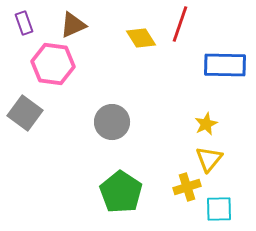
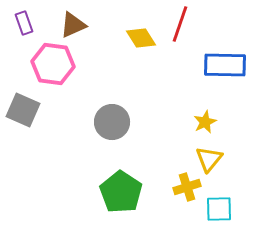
gray square: moved 2 px left, 3 px up; rotated 12 degrees counterclockwise
yellow star: moved 1 px left, 2 px up
